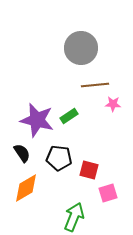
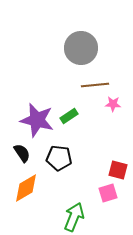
red square: moved 29 px right
